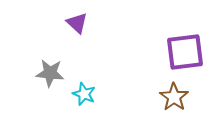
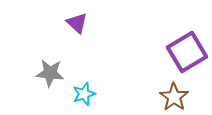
purple square: moved 2 px right; rotated 24 degrees counterclockwise
cyan star: rotated 30 degrees clockwise
